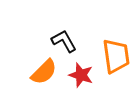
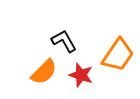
orange trapezoid: moved 2 px right, 1 px up; rotated 42 degrees clockwise
